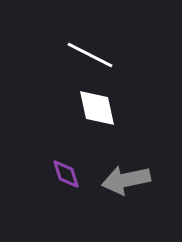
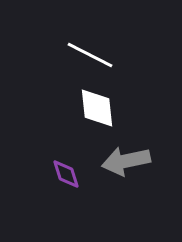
white diamond: rotated 6 degrees clockwise
gray arrow: moved 19 px up
